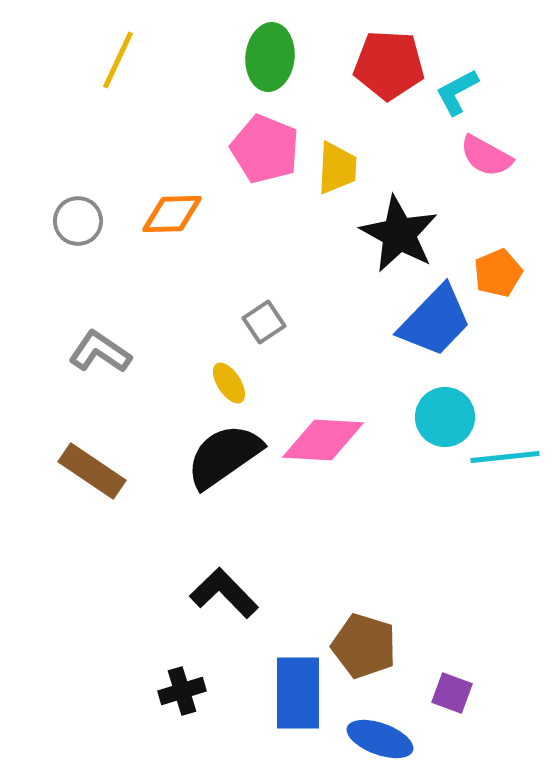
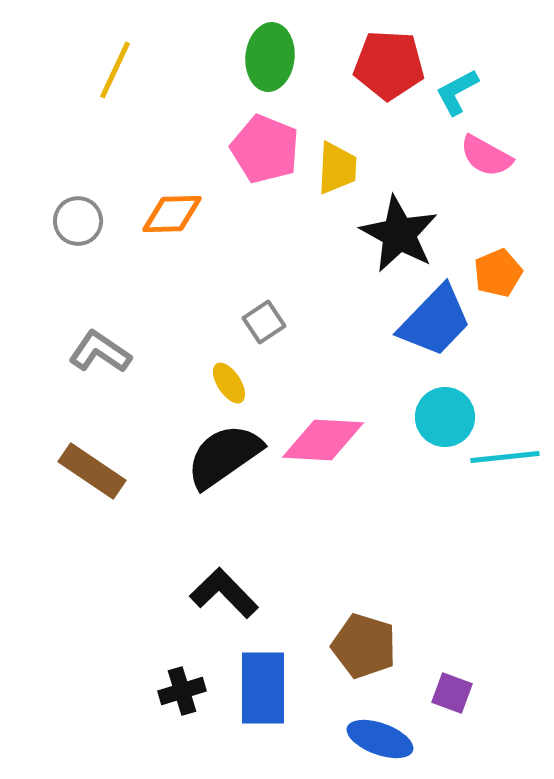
yellow line: moved 3 px left, 10 px down
blue rectangle: moved 35 px left, 5 px up
